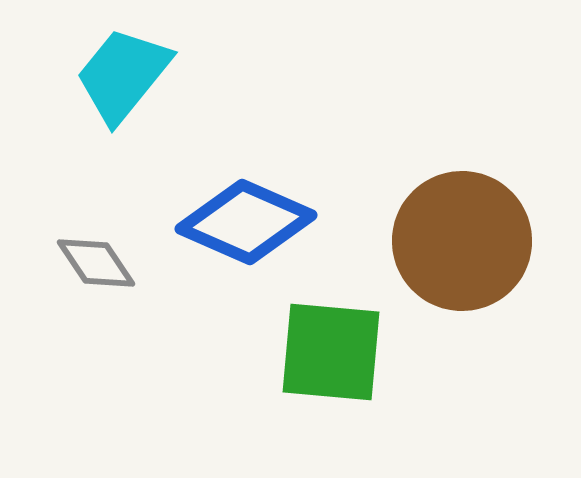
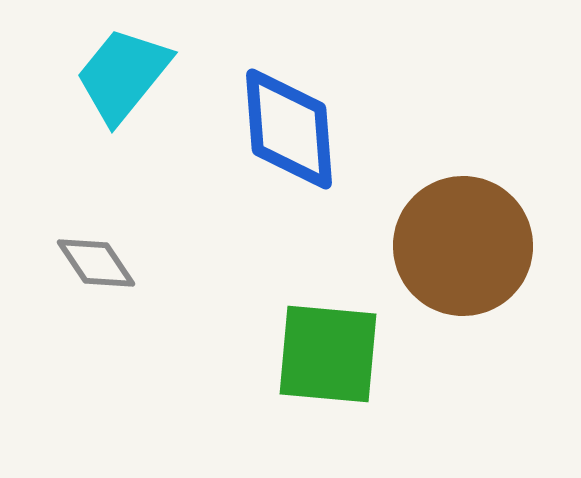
blue diamond: moved 43 px right, 93 px up; rotated 62 degrees clockwise
brown circle: moved 1 px right, 5 px down
green square: moved 3 px left, 2 px down
